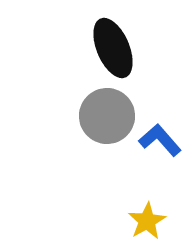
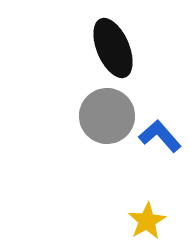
blue L-shape: moved 4 px up
